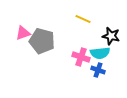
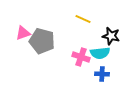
blue cross: moved 4 px right, 4 px down; rotated 16 degrees counterclockwise
